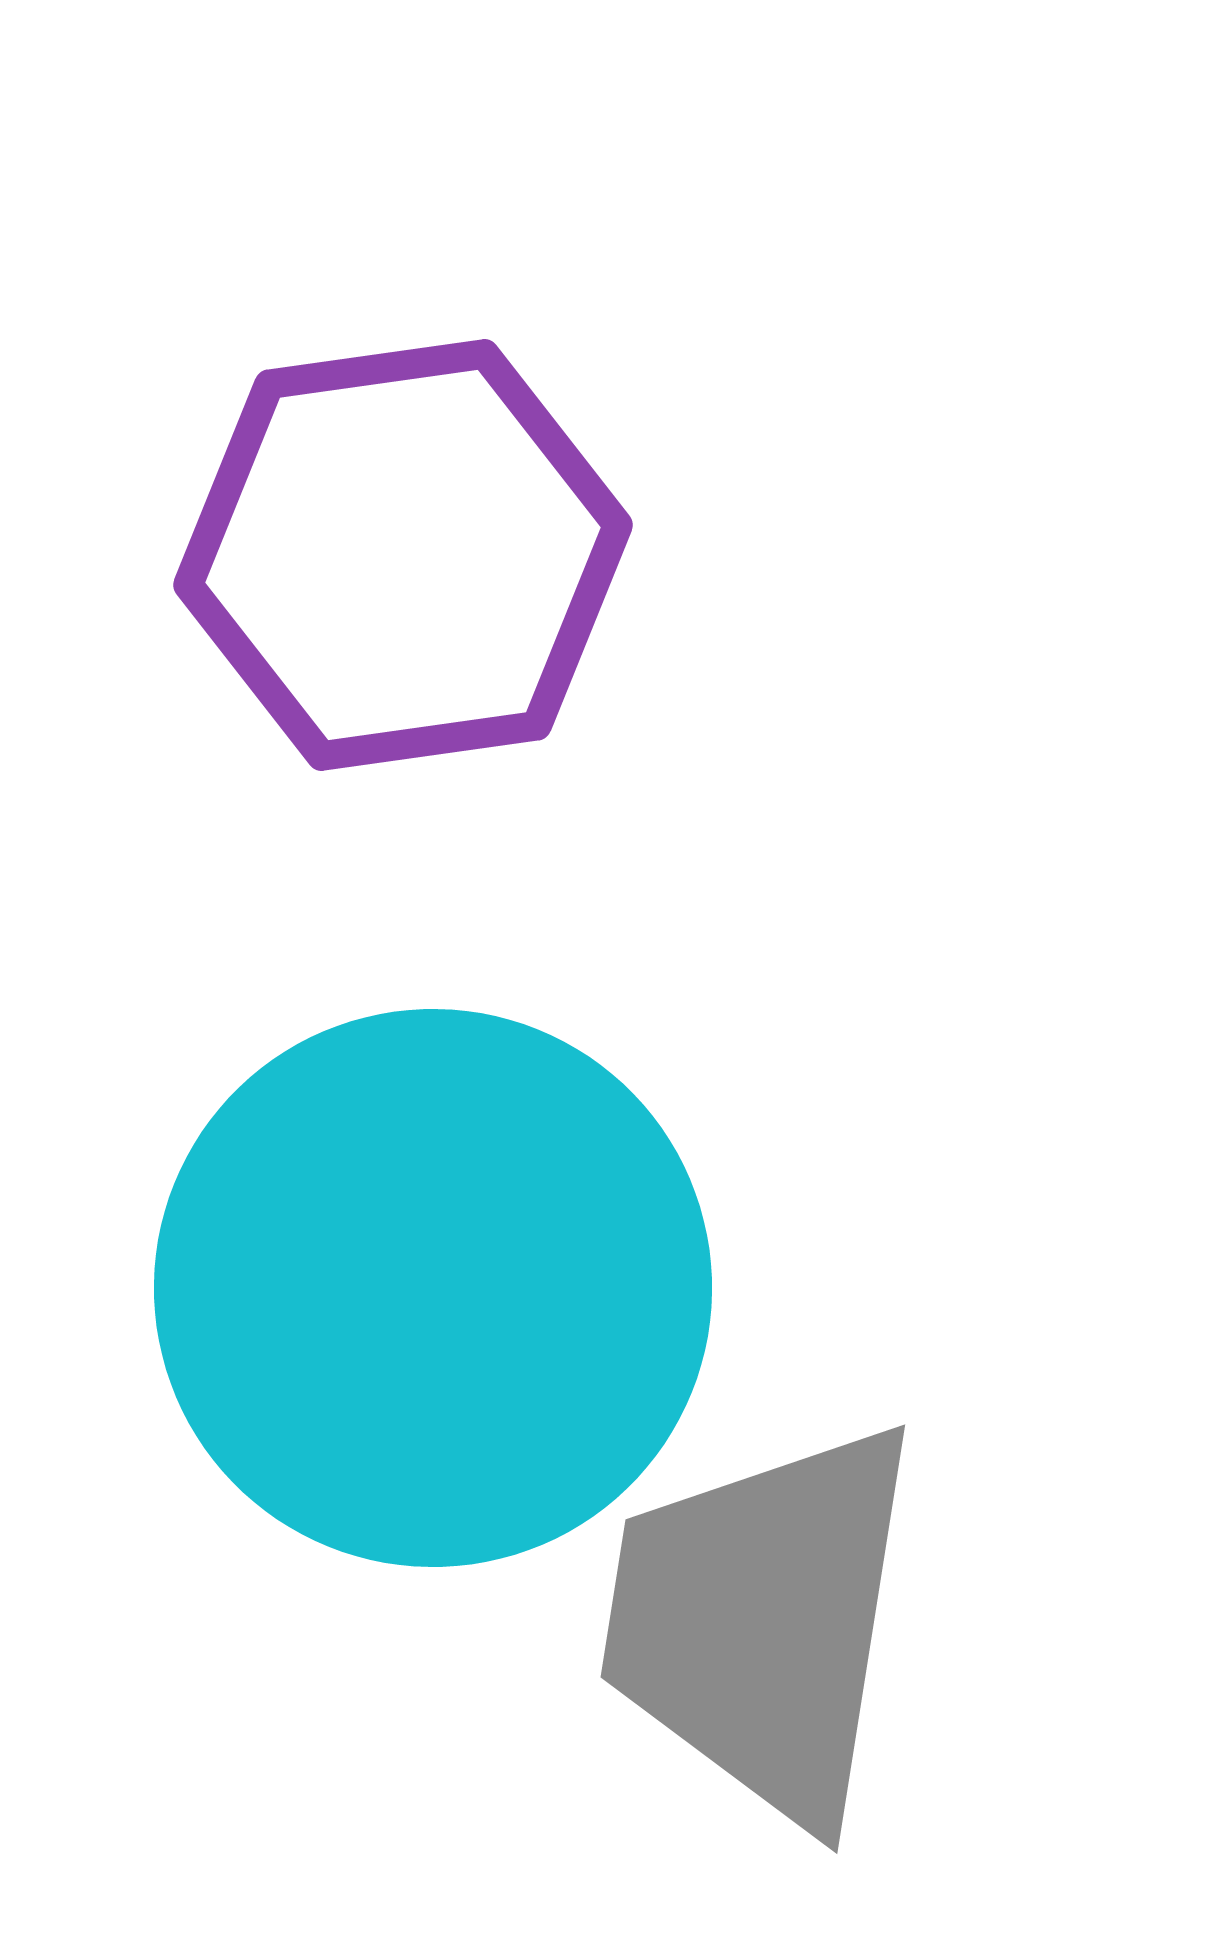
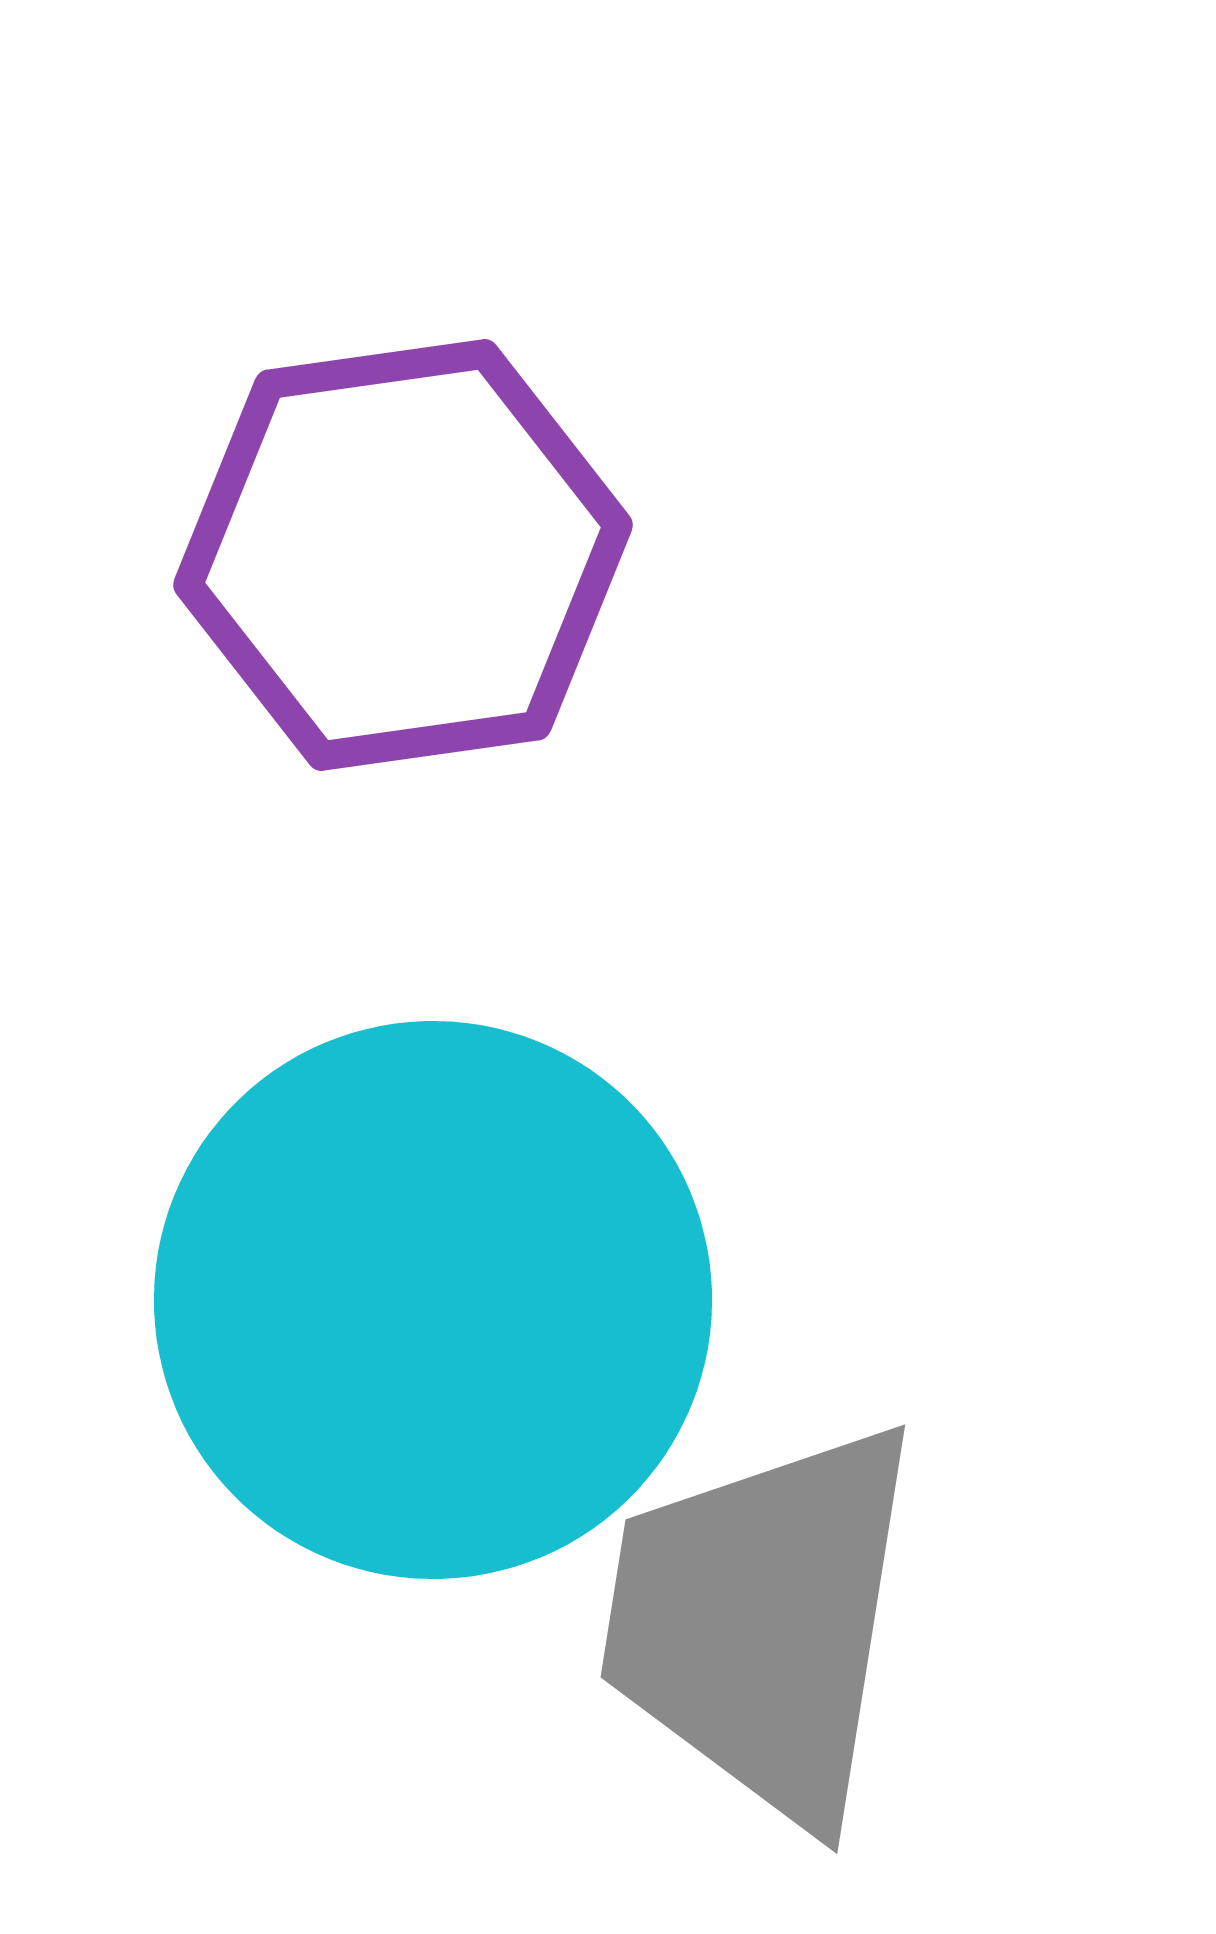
cyan circle: moved 12 px down
